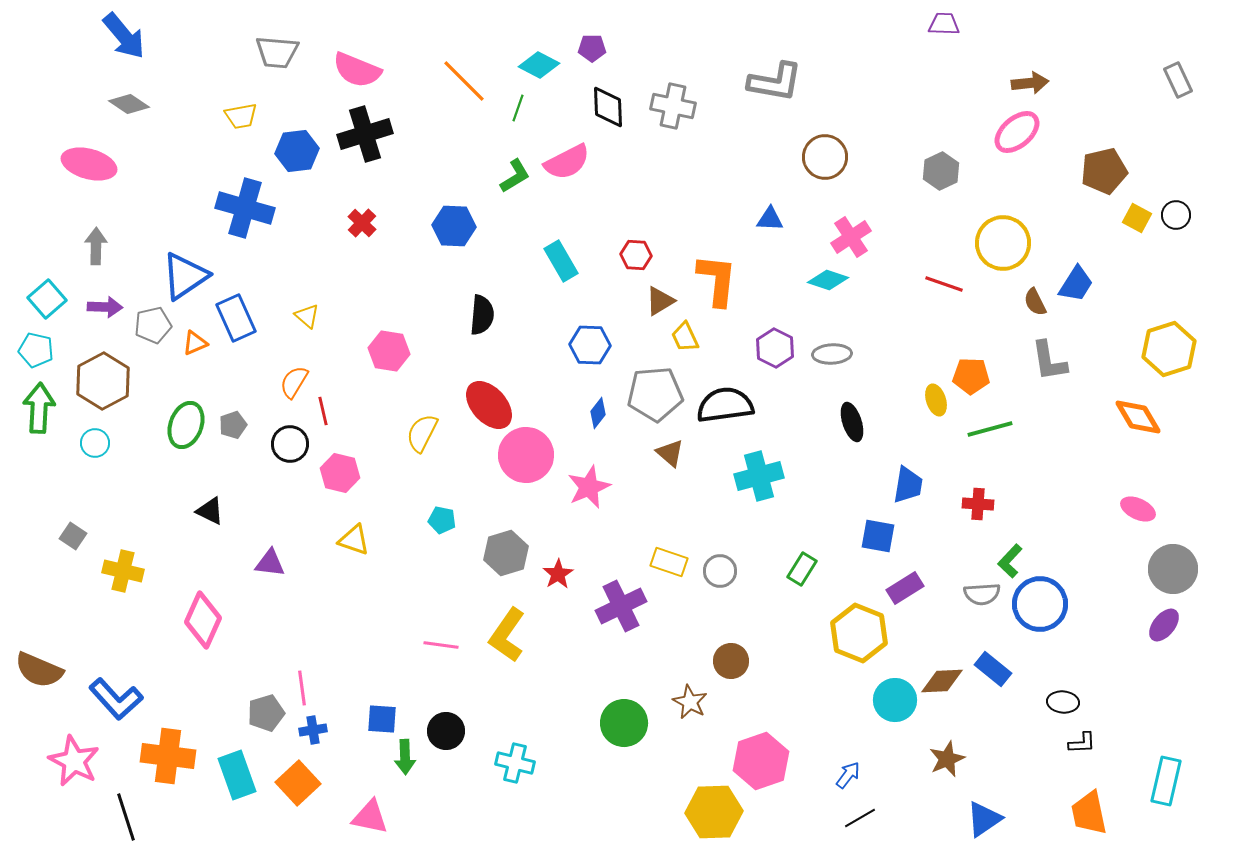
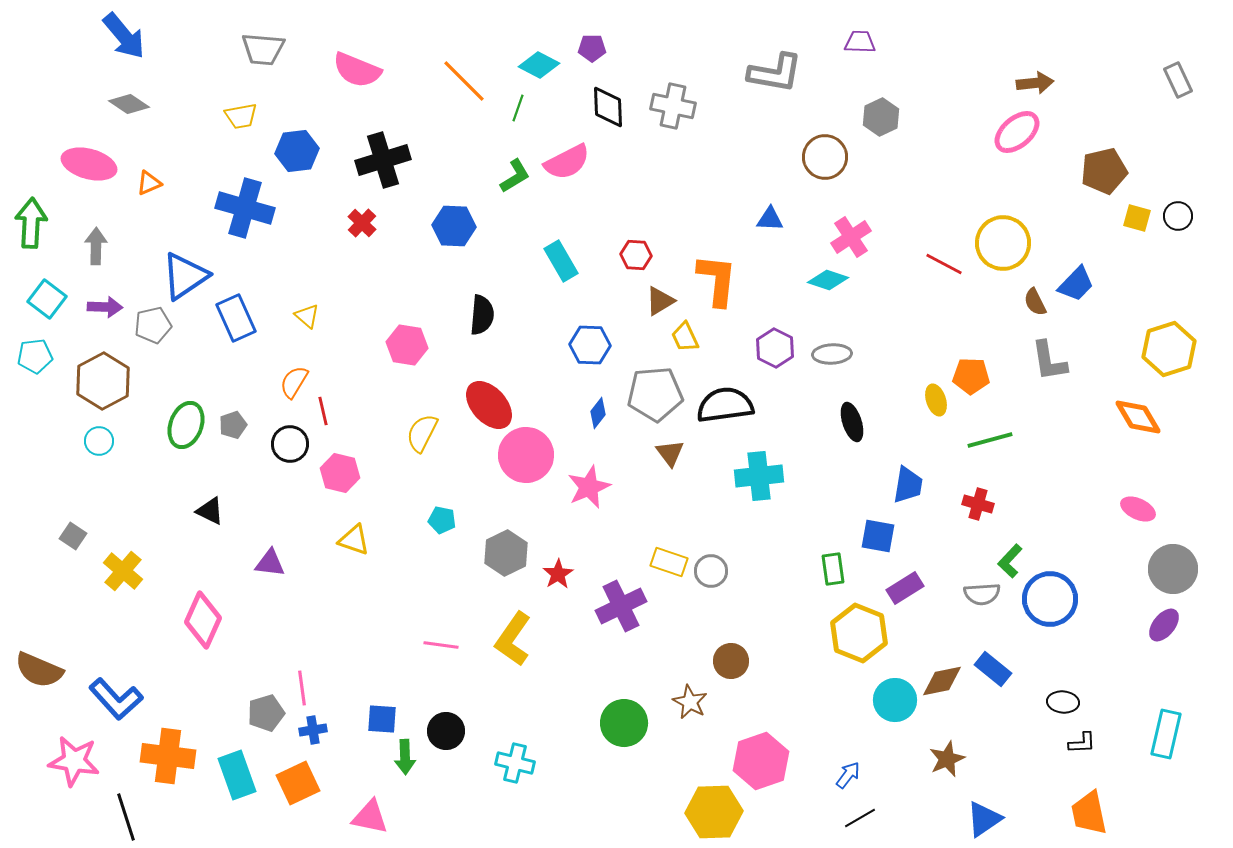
purple trapezoid at (944, 24): moved 84 px left, 18 px down
gray trapezoid at (277, 52): moved 14 px left, 3 px up
gray L-shape at (775, 82): moved 9 px up
brown arrow at (1030, 83): moved 5 px right
black cross at (365, 134): moved 18 px right, 26 px down
gray hexagon at (941, 171): moved 60 px left, 54 px up
black circle at (1176, 215): moved 2 px right, 1 px down
yellow square at (1137, 218): rotated 12 degrees counterclockwise
red line at (944, 284): moved 20 px up; rotated 9 degrees clockwise
blue trapezoid at (1076, 284): rotated 12 degrees clockwise
cyan square at (47, 299): rotated 12 degrees counterclockwise
orange triangle at (195, 343): moved 46 px left, 160 px up
cyan pentagon at (36, 350): moved 1 px left, 6 px down; rotated 20 degrees counterclockwise
pink hexagon at (389, 351): moved 18 px right, 6 px up
green arrow at (39, 408): moved 8 px left, 185 px up
green line at (990, 429): moved 11 px down
cyan circle at (95, 443): moved 4 px right, 2 px up
brown triangle at (670, 453): rotated 12 degrees clockwise
cyan cross at (759, 476): rotated 9 degrees clockwise
red cross at (978, 504): rotated 12 degrees clockwise
gray hexagon at (506, 553): rotated 9 degrees counterclockwise
green rectangle at (802, 569): moved 31 px right; rotated 40 degrees counterclockwise
yellow cross at (123, 571): rotated 27 degrees clockwise
gray circle at (720, 571): moved 9 px left
blue circle at (1040, 604): moved 10 px right, 5 px up
yellow L-shape at (507, 635): moved 6 px right, 4 px down
brown diamond at (942, 681): rotated 9 degrees counterclockwise
pink star at (74, 761): rotated 18 degrees counterclockwise
cyan rectangle at (1166, 781): moved 47 px up
orange square at (298, 783): rotated 18 degrees clockwise
